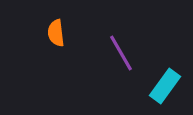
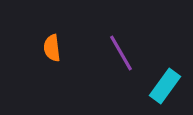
orange semicircle: moved 4 px left, 15 px down
